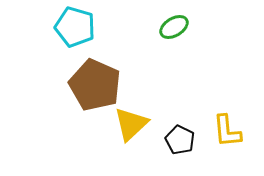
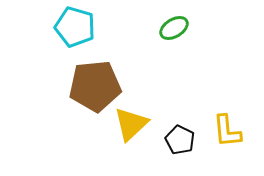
green ellipse: moved 1 px down
brown pentagon: moved 1 px down; rotated 30 degrees counterclockwise
